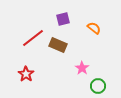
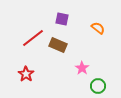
purple square: moved 1 px left; rotated 24 degrees clockwise
orange semicircle: moved 4 px right
